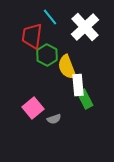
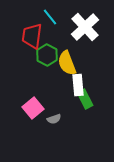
yellow semicircle: moved 4 px up
